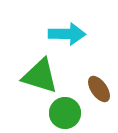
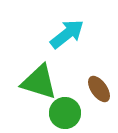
cyan arrow: rotated 39 degrees counterclockwise
green triangle: moved 1 px left, 6 px down
